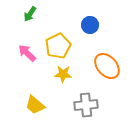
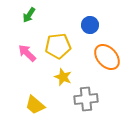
green arrow: moved 1 px left, 1 px down
yellow pentagon: rotated 20 degrees clockwise
orange ellipse: moved 9 px up
yellow star: moved 3 px down; rotated 18 degrees clockwise
gray cross: moved 6 px up
